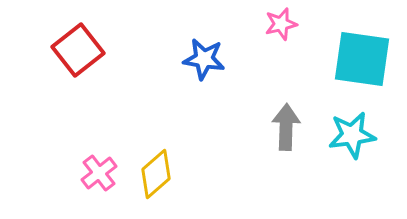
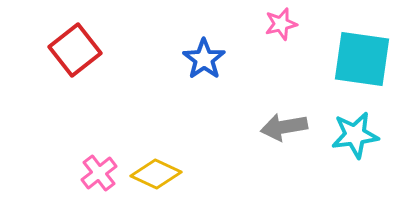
red square: moved 3 px left
blue star: rotated 27 degrees clockwise
gray arrow: moved 2 px left; rotated 102 degrees counterclockwise
cyan star: moved 3 px right
yellow diamond: rotated 66 degrees clockwise
